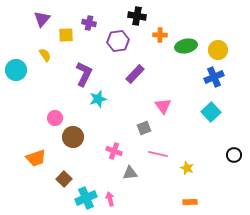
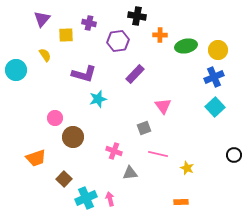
purple L-shape: rotated 80 degrees clockwise
cyan square: moved 4 px right, 5 px up
orange rectangle: moved 9 px left
